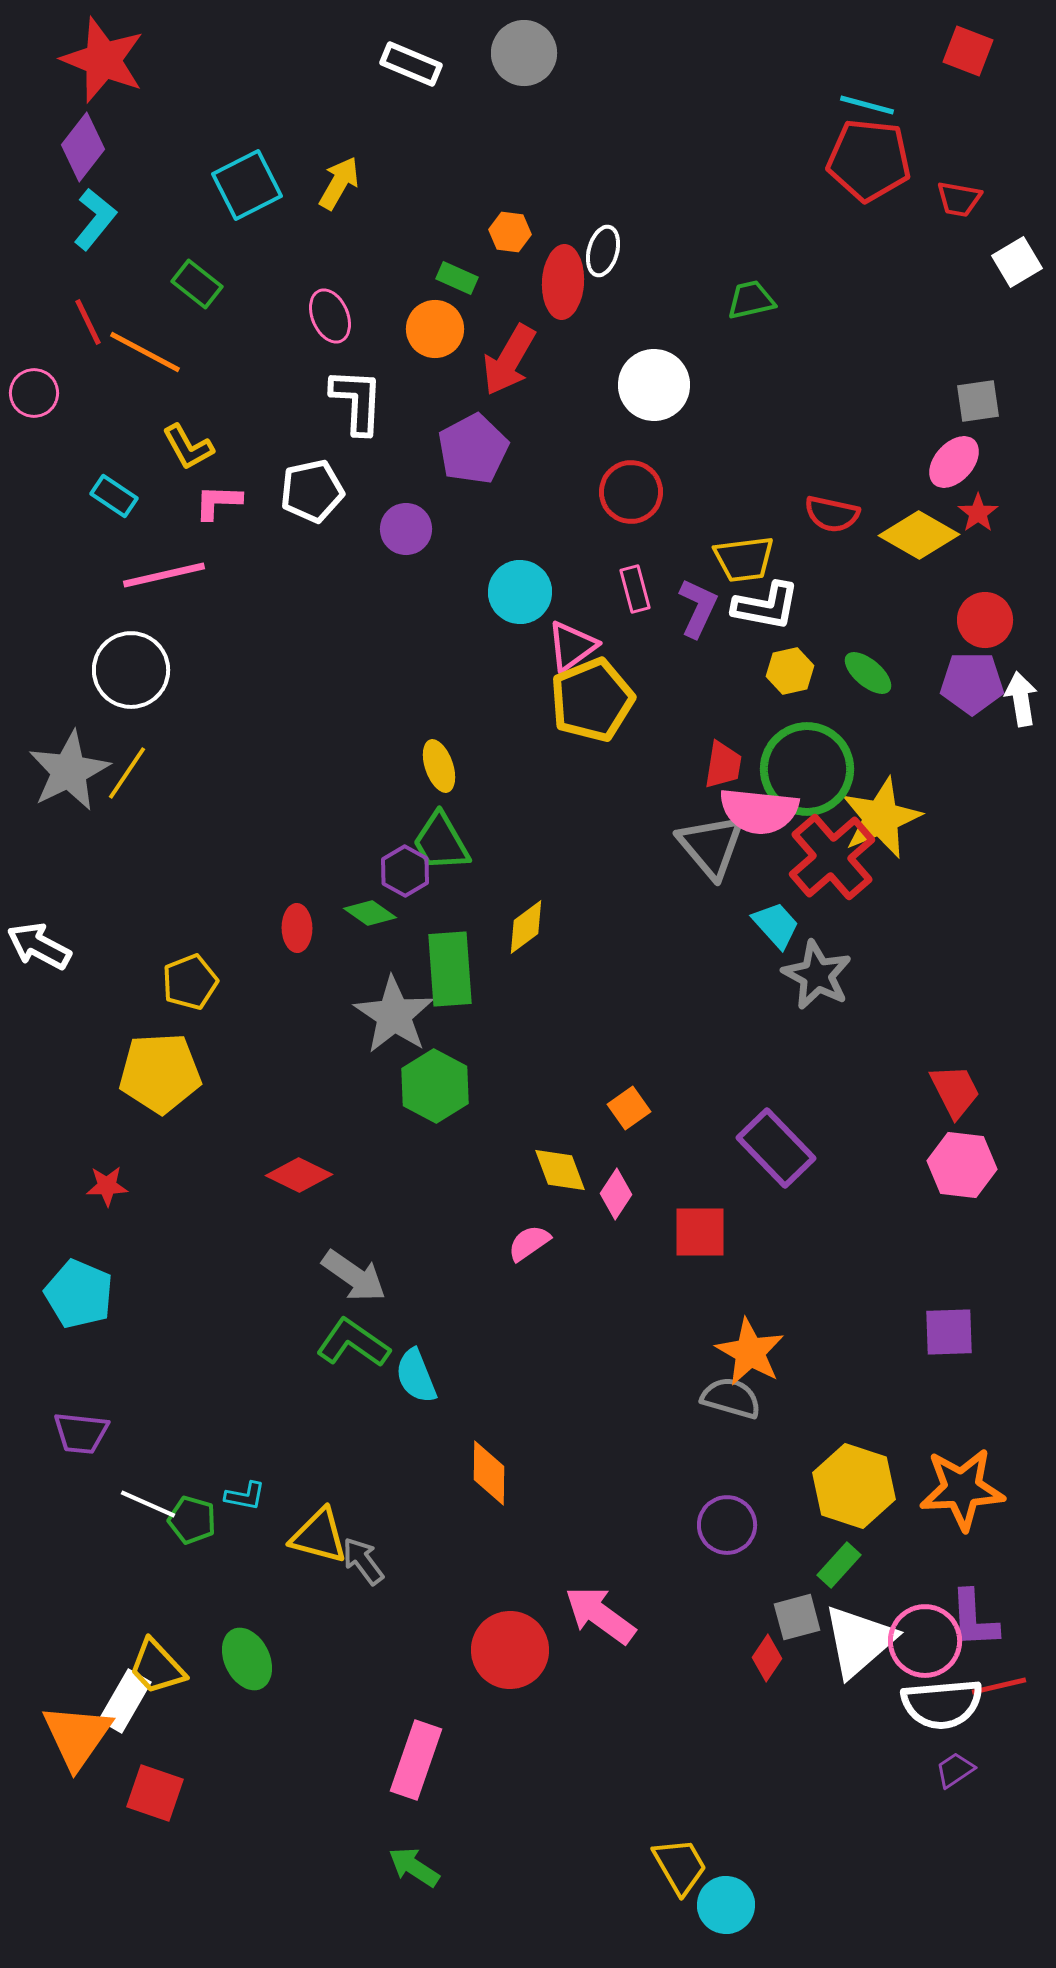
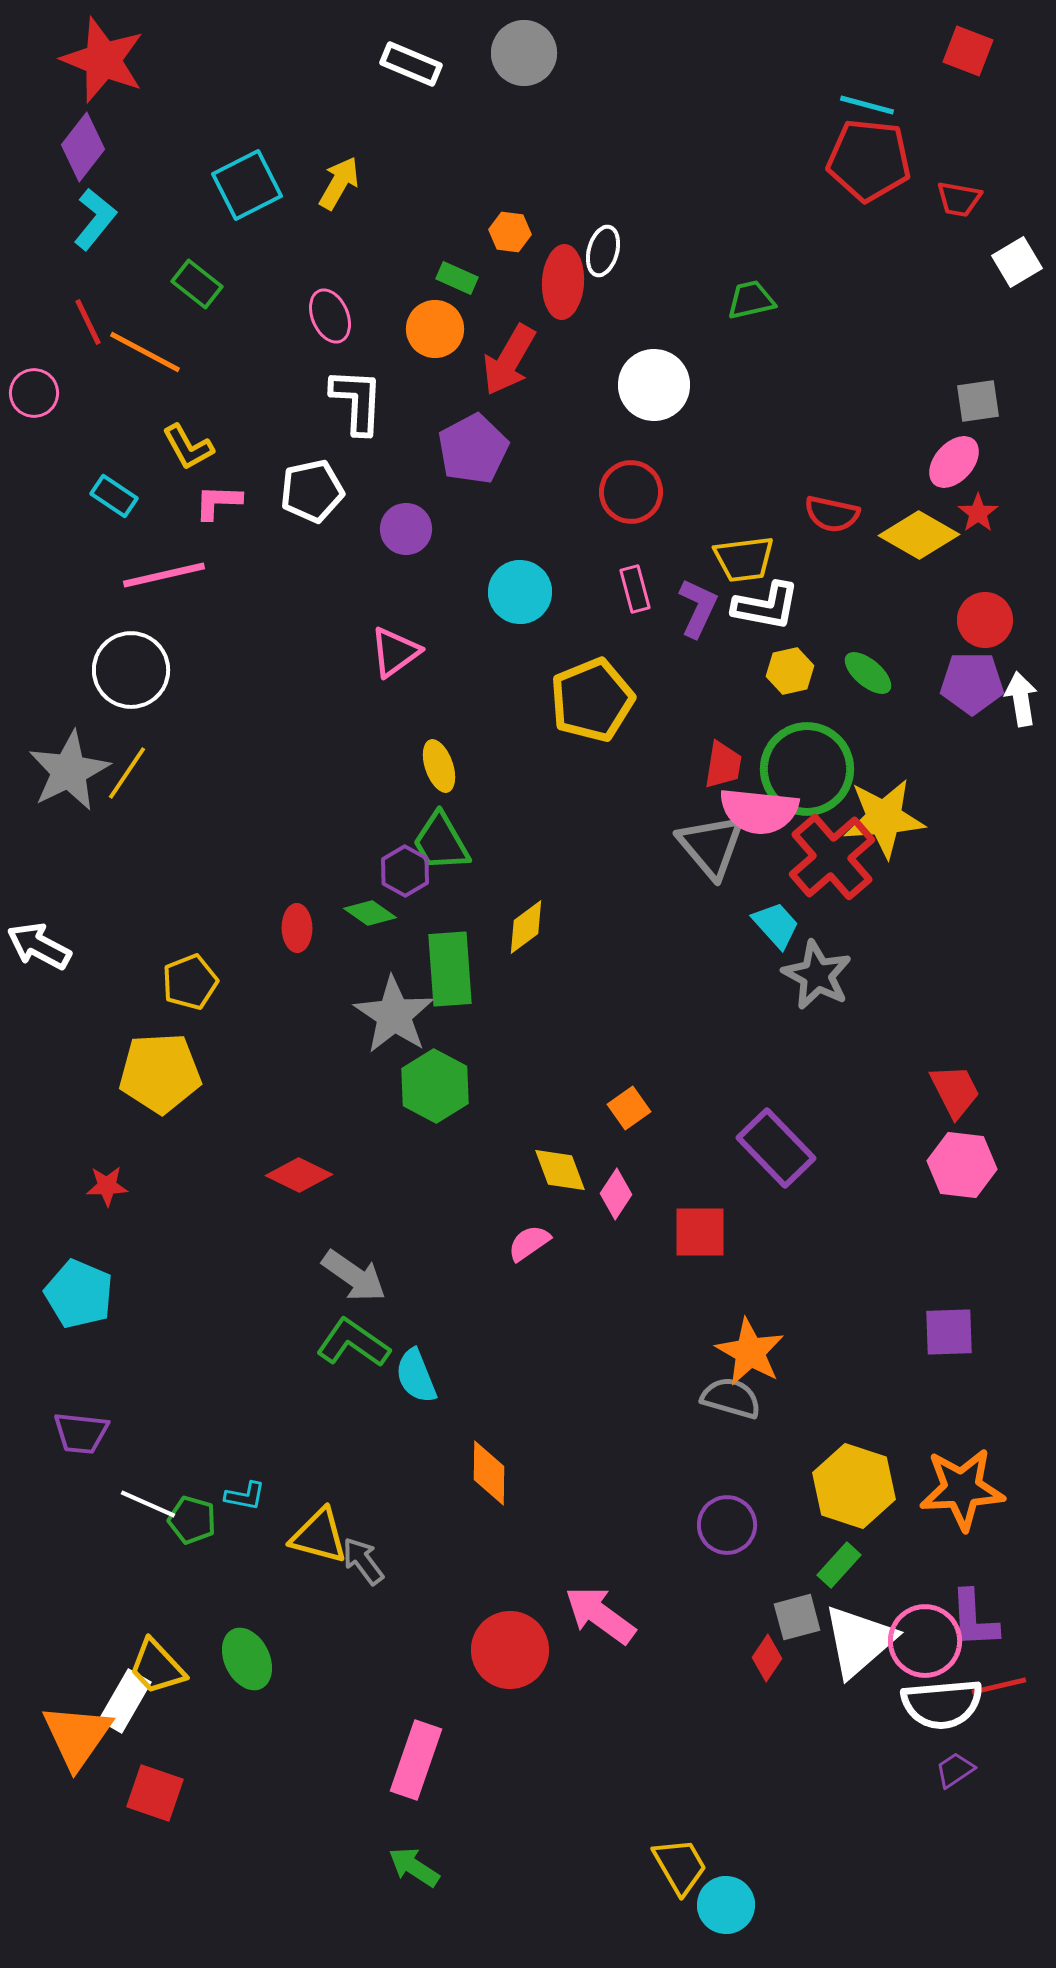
pink triangle at (572, 646): moved 177 px left, 6 px down
yellow star at (881, 818): moved 3 px right; rotated 18 degrees clockwise
